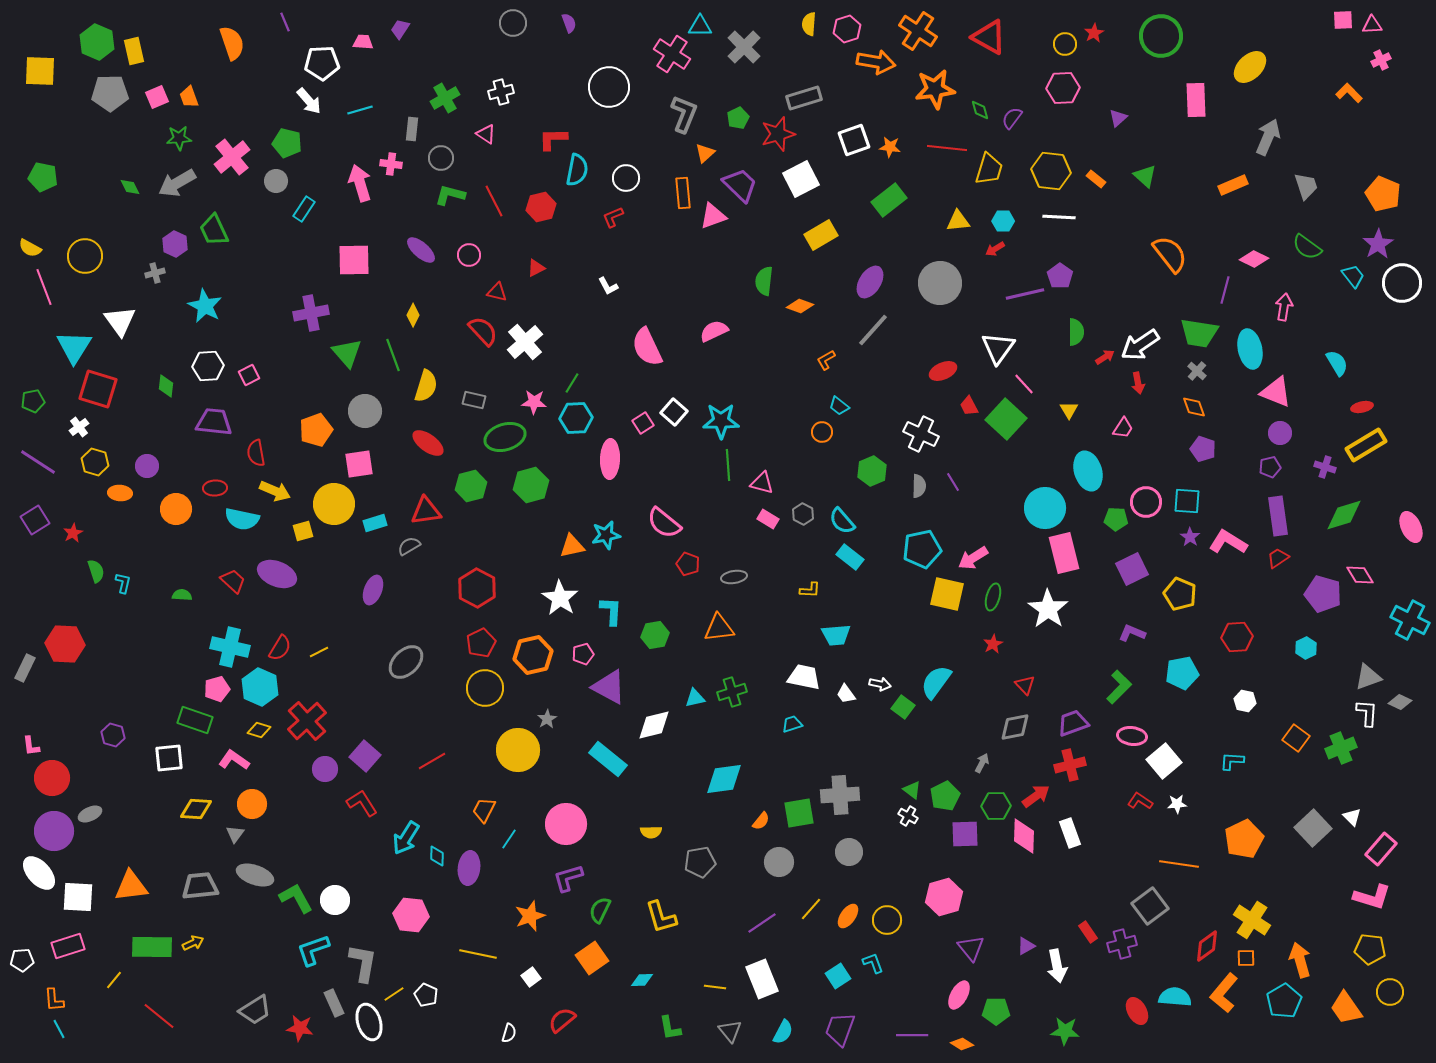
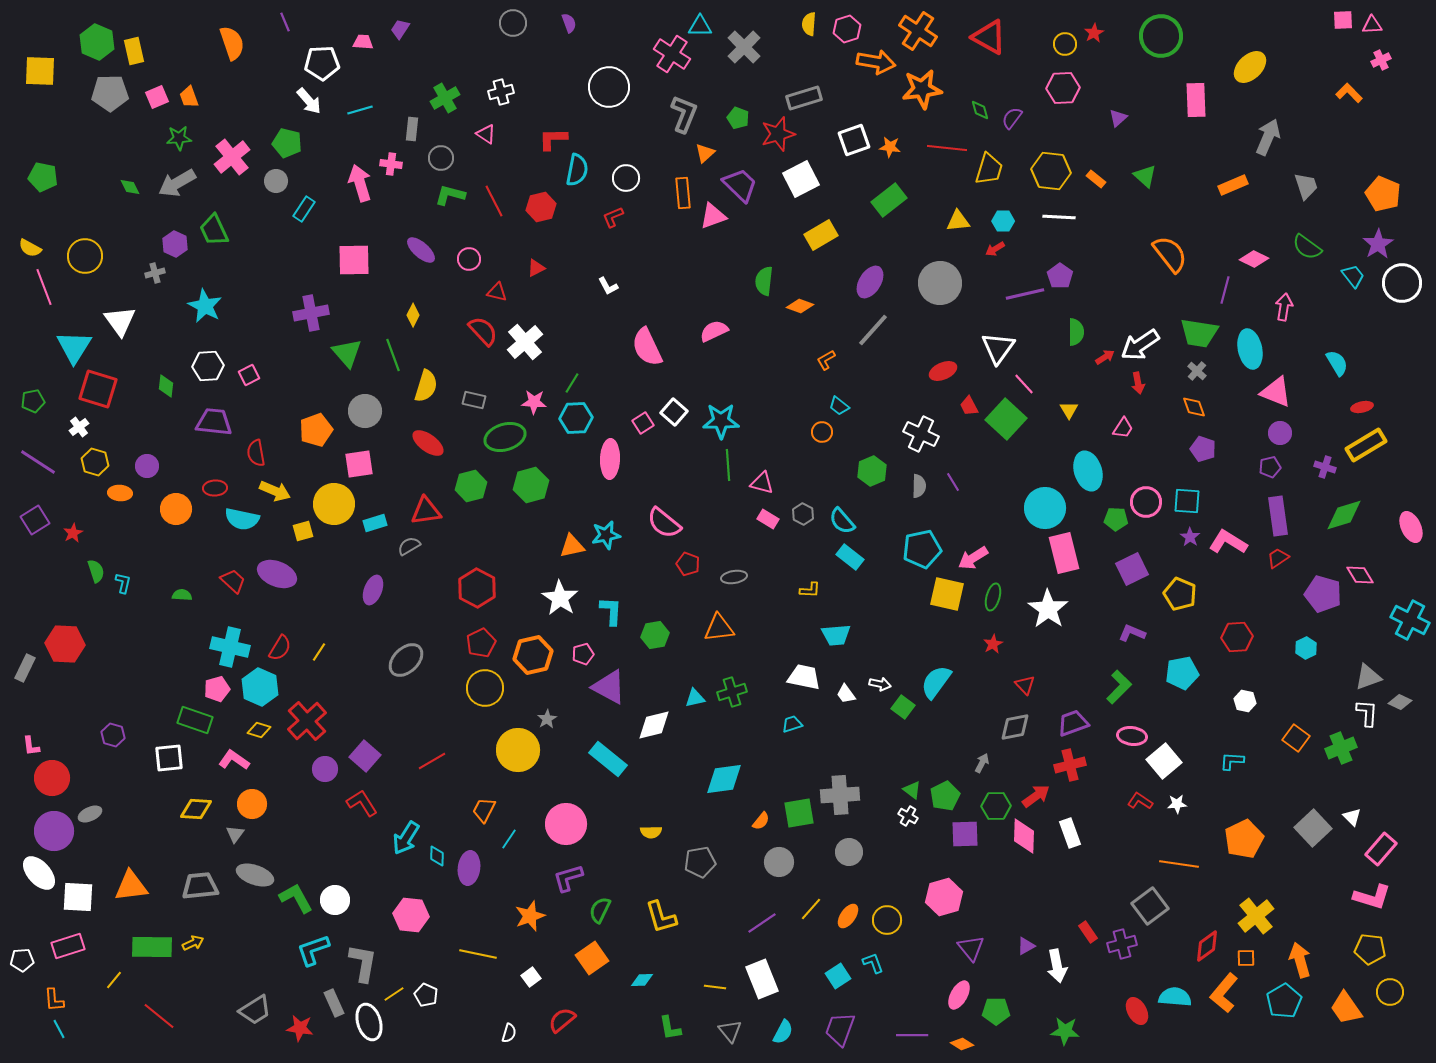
orange star at (935, 89): moved 13 px left
green pentagon at (738, 118): rotated 25 degrees counterclockwise
pink circle at (469, 255): moved 4 px down
yellow line at (319, 652): rotated 30 degrees counterclockwise
gray ellipse at (406, 662): moved 2 px up
yellow cross at (1252, 920): moved 4 px right, 4 px up; rotated 18 degrees clockwise
